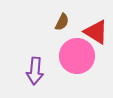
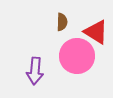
brown semicircle: rotated 24 degrees counterclockwise
